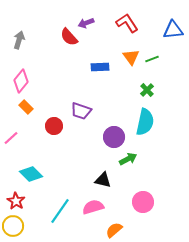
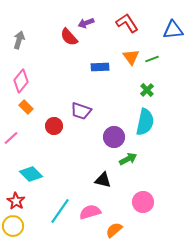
pink semicircle: moved 3 px left, 5 px down
